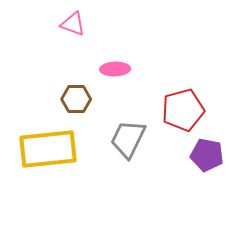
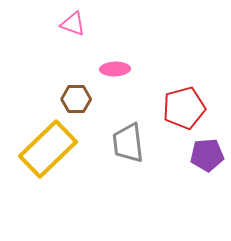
red pentagon: moved 1 px right, 2 px up
gray trapezoid: moved 4 px down; rotated 33 degrees counterclockwise
yellow rectangle: rotated 38 degrees counterclockwise
purple pentagon: rotated 16 degrees counterclockwise
